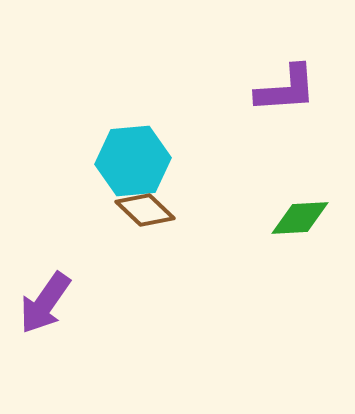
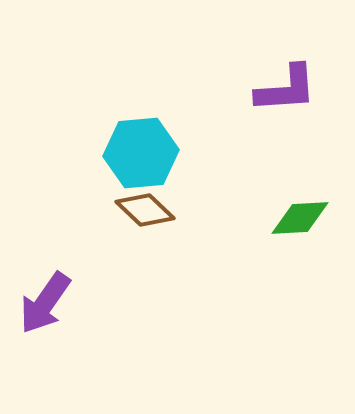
cyan hexagon: moved 8 px right, 8 px up
